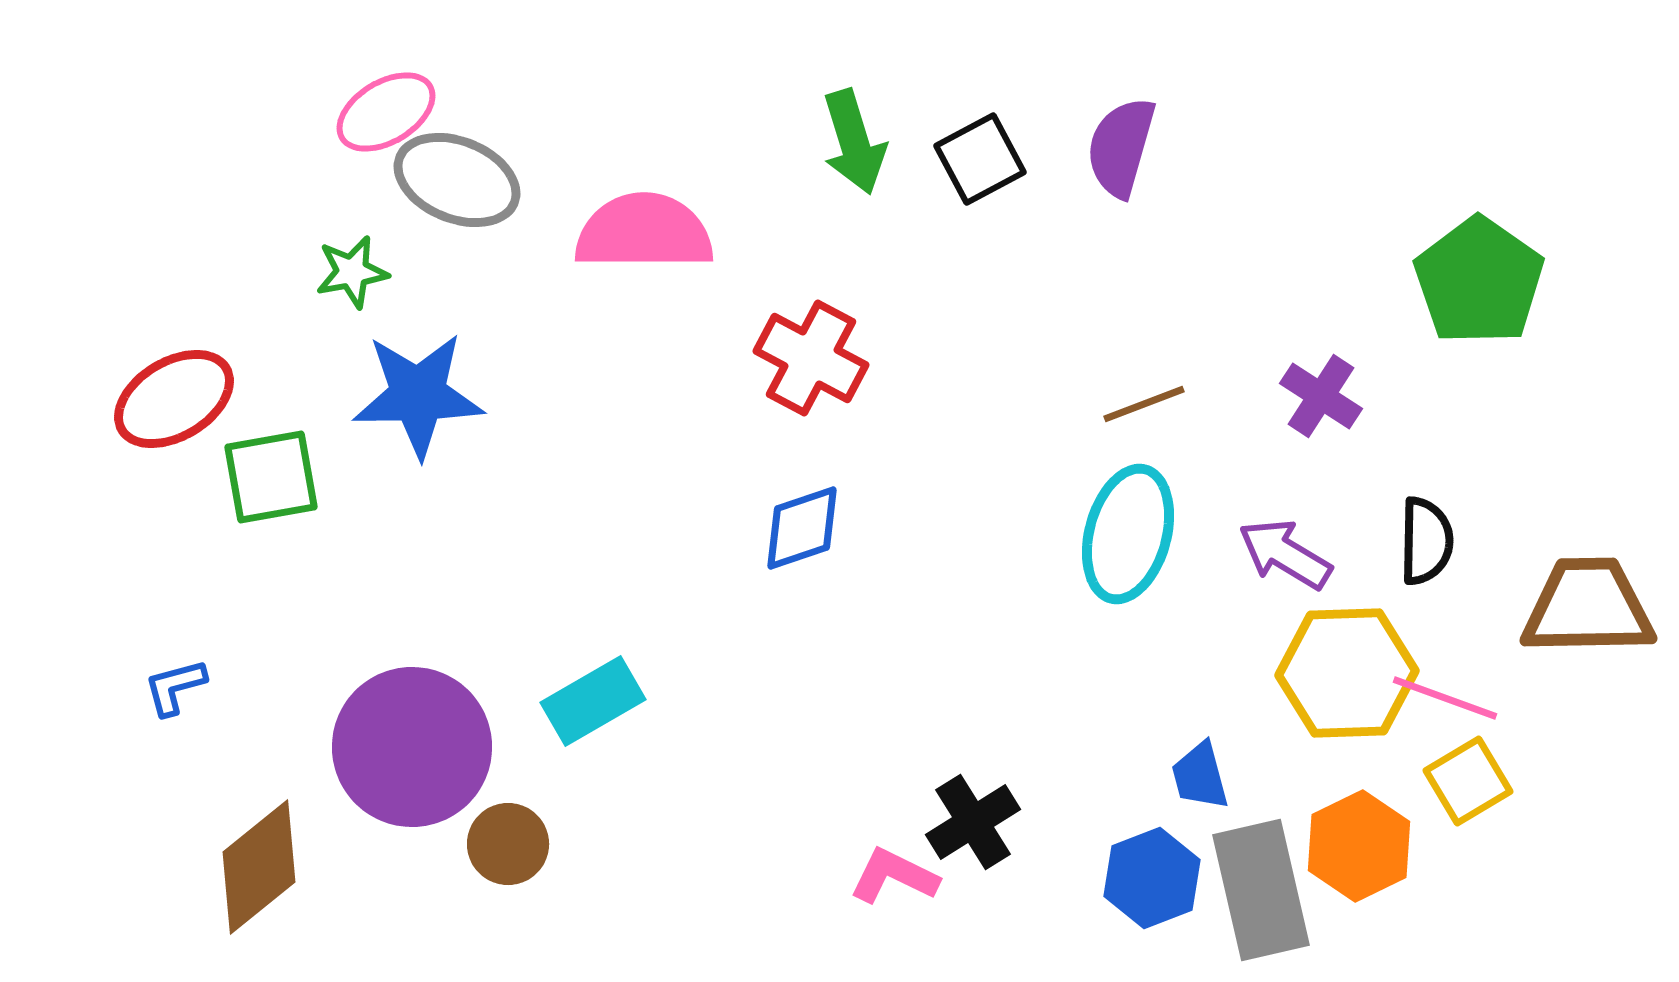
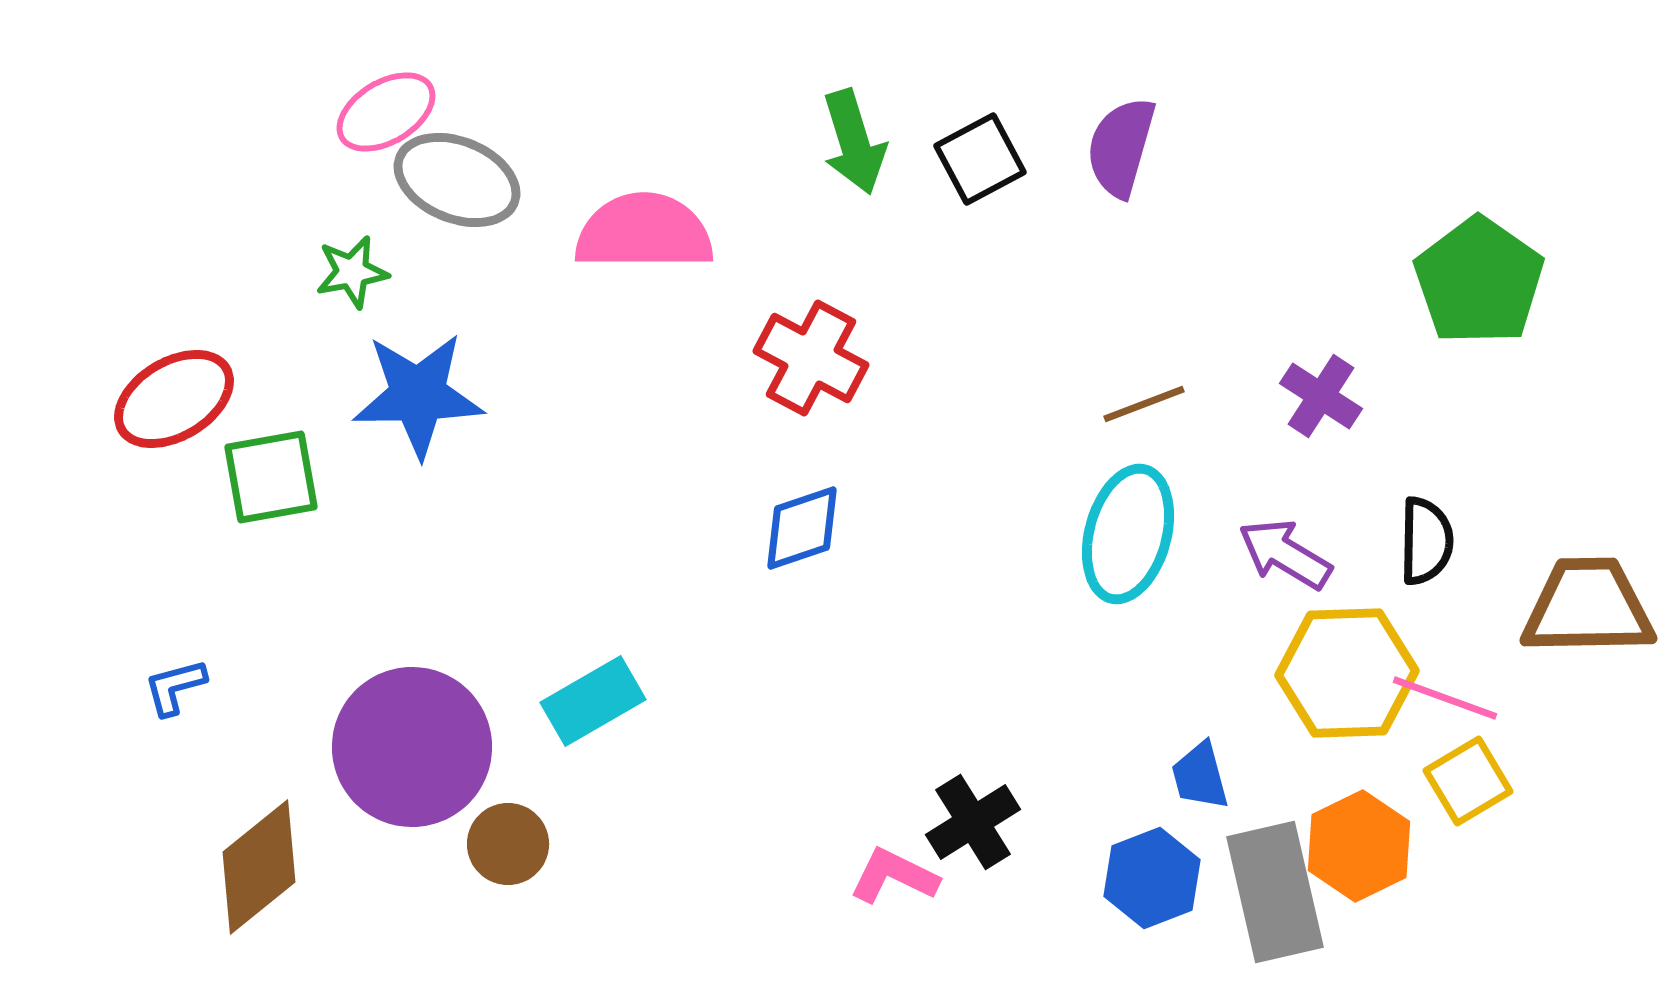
gray rectangle: moved 14 px right, 2 px down
